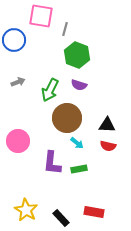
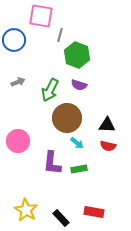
gray line: moved 5 px left, 6 px down
